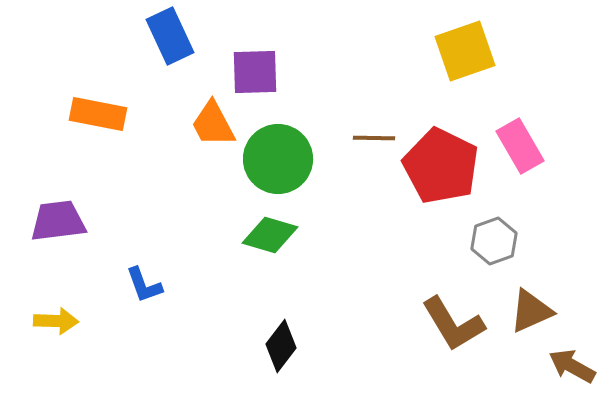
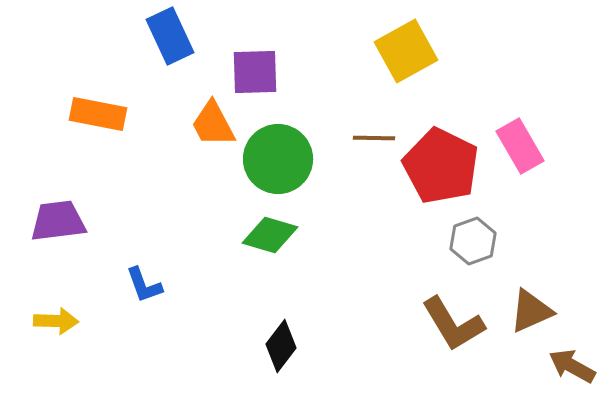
yellow square: moved 59 px left; rotated 10 degrees counterclockwise
gray hexagon: moved 21 px left
